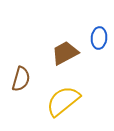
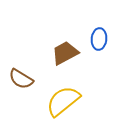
blue ellipse: moved 1 px down
brown semicircle: rotated 105 degrees clockwise
